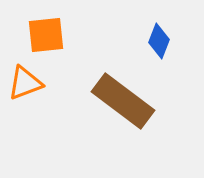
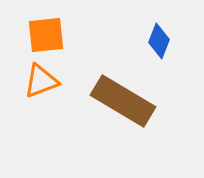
orange triangle: moved 16 px right, 2 px up
brown rectangle: rotated 6 degrees counterclockwise
